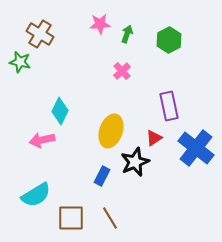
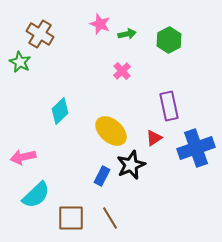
pink star: rotated 25 degrees clockwise
green arrow: rotated 60 degrees clockwise
green star: rotated 15 degrees clockwise
cyan diamond: rotated 20 degrees clockwise
yellow ellipse: rotated 68 degrees counterclockwise
pink arrow: moved 19 px left, 17 px down
blue cross: rotated 33 degrees clockwise
black star: moved 4 px left, 3 px down
cyan semicircle: rotated 12 degrees counterclockwise
